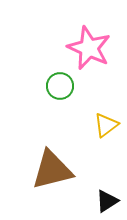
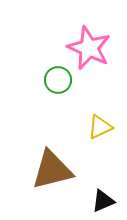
green circle: moved 2 px left, 6 px up
yellow triangle: moved 6 px left, 2 px down; rotated 12 degrees clockwise
black triangle: moved 4 px left; rotated 10 degrees clockwise
